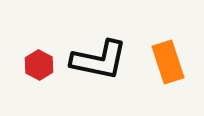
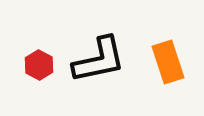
black L-shape: rotated 24 degrees counterclockwise
